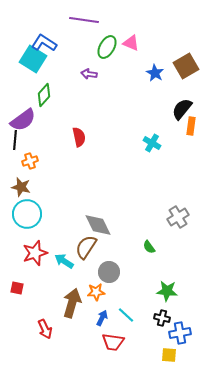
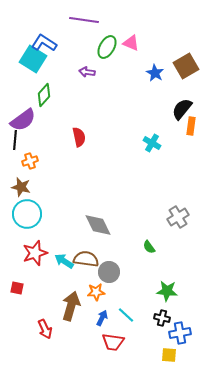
purple arrow: moved 2 px left, 2 px up
brown semicircle: moved 12 px down; rotated 65 degrees clockwise
brown arrow: moved 1 px left, 3 px down
